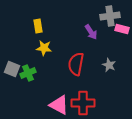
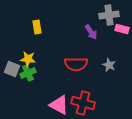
gray cross: moved 1 px left, 1 px up
yellow rectangle: moved 1 px left, 1 px down
yellow star: moved 16 px left, 11 px down
red semicircle: rotated 100 degrees counterclockwise
red cross: rotated 15 degrees clockwise
